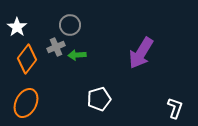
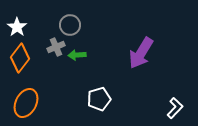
orange diamond: moved 7 px left, 1 px up
white L-shape: rotated 25 degrees clockwise
